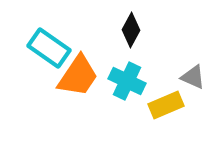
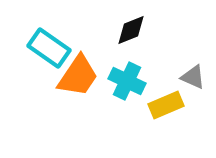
black diamond: rotated 40 degrees clockwise
